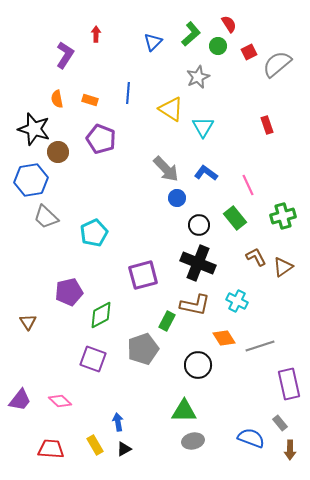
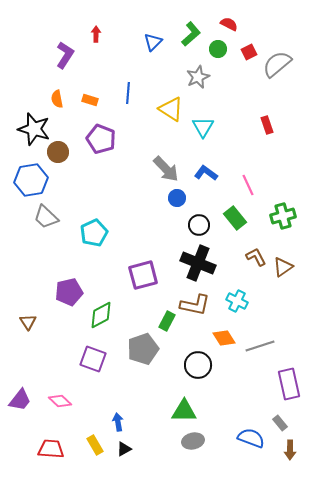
red semicircle at (229, 24): rotated 30 degrees counterclockwise
green circle at (218, 46): moved 3 px down
